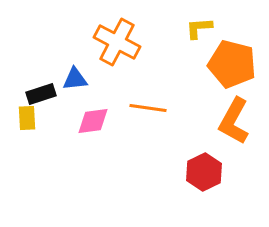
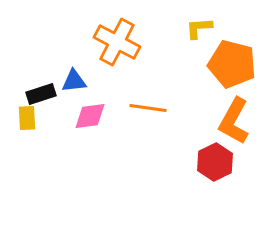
blue triangle: moved 1 px left, 2 px down
pink diamond: moved 3 px left, 5 px up
red hexagon: moved 11 px right, 10 px up
